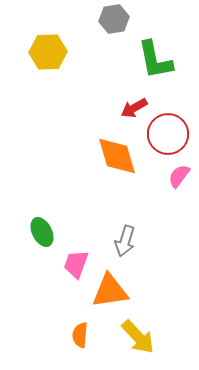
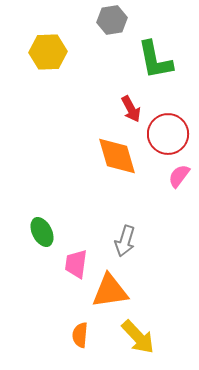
gray hexagon: moved 2 px left, 1 px down
red arrow: moved 3 px left, 1 px down; rotated 88 degrees counterclockwise
pink trapezoid: rotated 12 degrees counterclockwise
